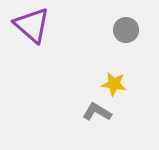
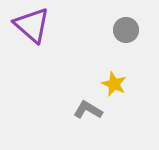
yellow star: rotated 15 degrees clockwise
gray L-shape: moved 9 px left, 2 px up
